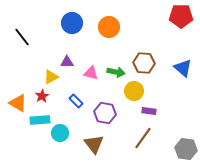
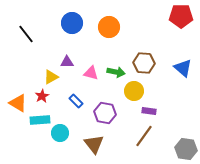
black line: moved 4 px right, 3 px up
brown line: moved 1 px right, 2 px up
